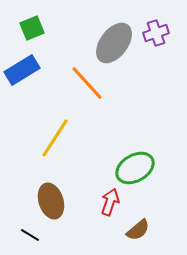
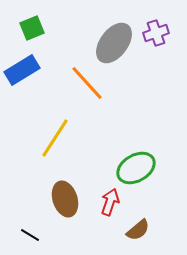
green ellipse: moved 1 px right
brown ellipse: moved 14 px right, 2 px up
